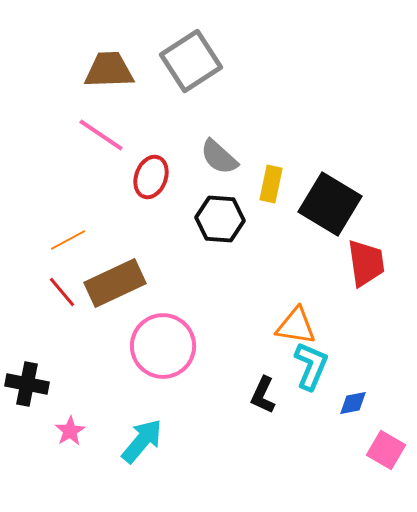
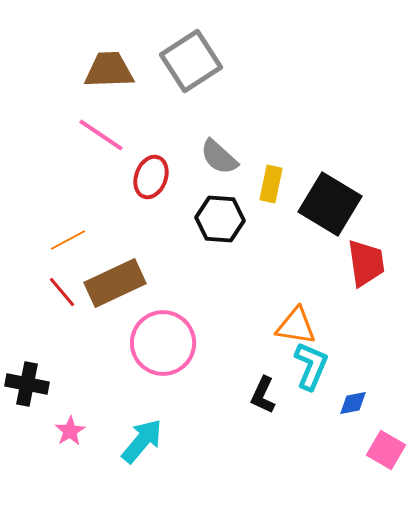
pink circle: moved 3 px up
